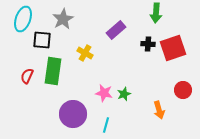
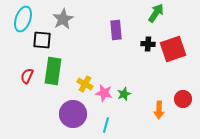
green arrow: rotated 150 degrees counterclockwise
purple rectangle: rotated 54 degrees counterclockwise
red square: moved 1 px down
yellow cross: moved 31 px down
red circle: moved 9 px down
orange arrow: rotated 18 degrees clockwise
